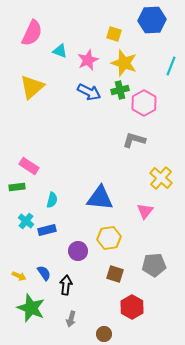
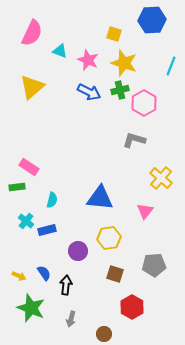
pink star: rotated 25 degrees counterclockwise
pink rectangle: moved 1 px down
